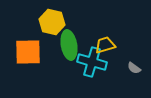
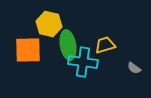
yellow hexagon: moved 3 px left, 2 px down
green ellipse: moved 1 px left
orange square: moved 2 px up
cyan cross: moved 9 px left; rotated 8 degrees counterclockwise
